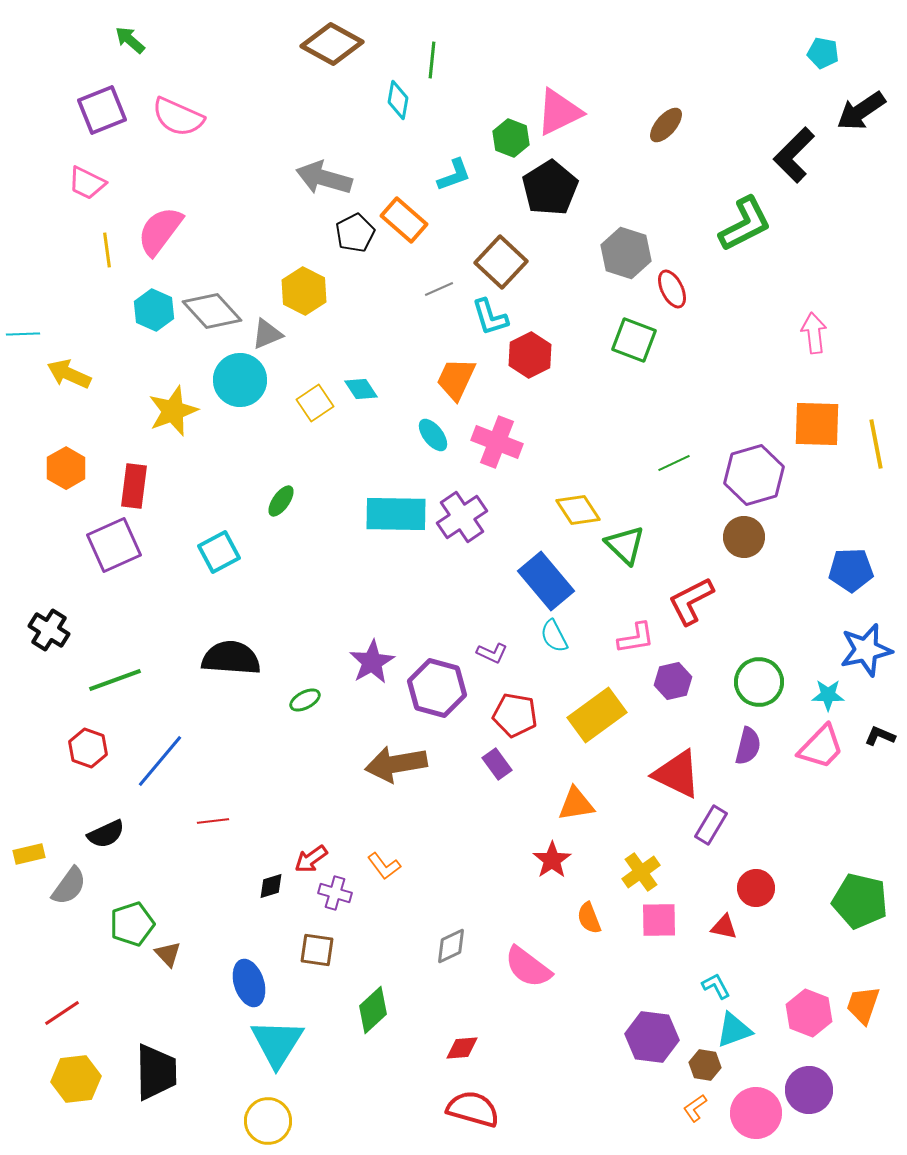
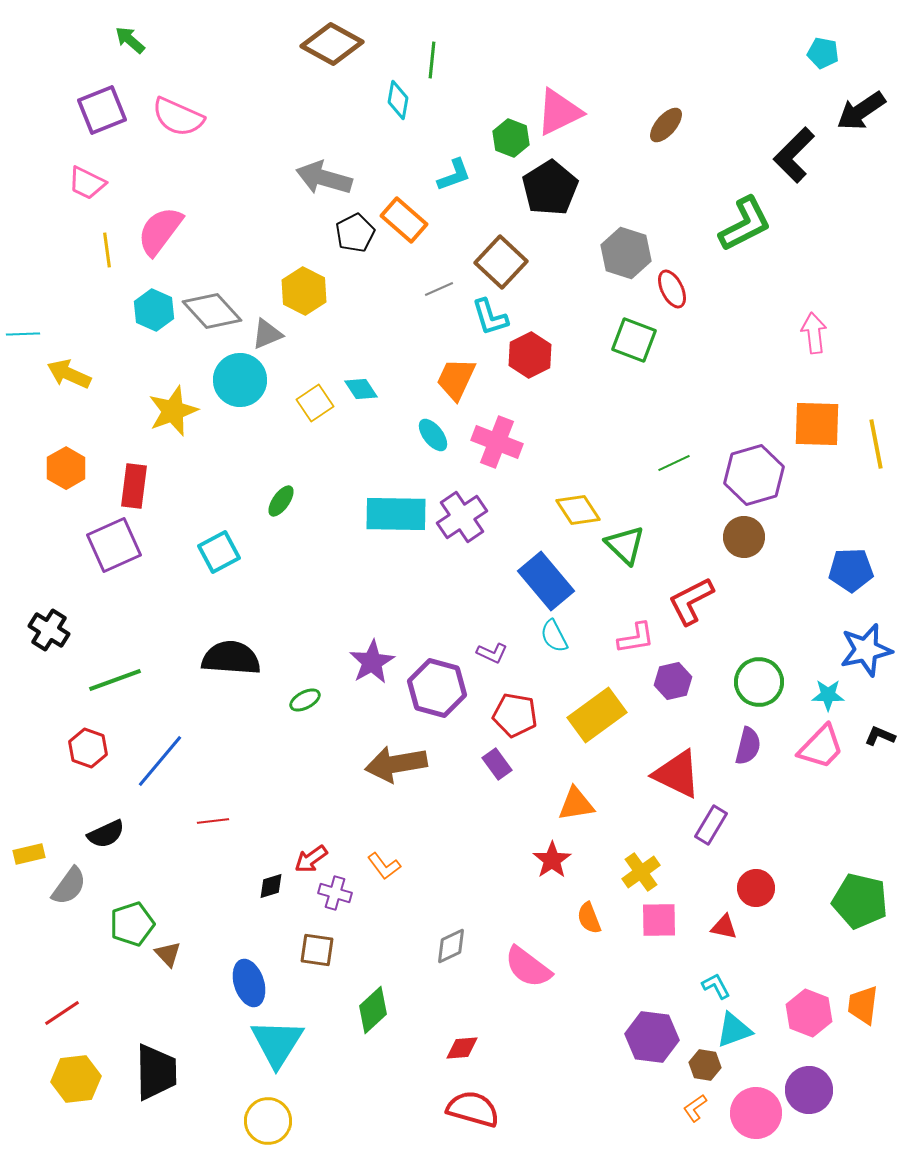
orange trapezoid at (863, 1005): rotated 12 degrees counterclockwise
